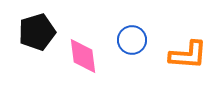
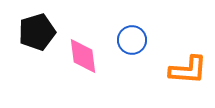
orange L-shape: moved 15 px down
